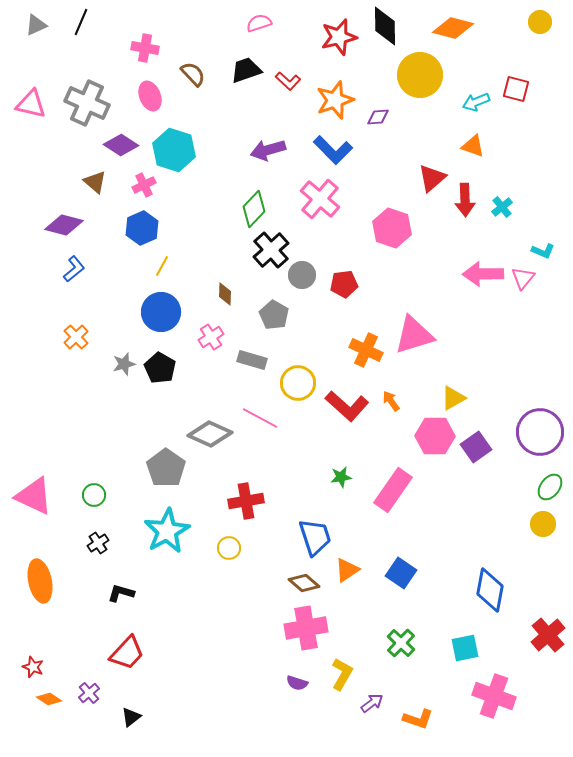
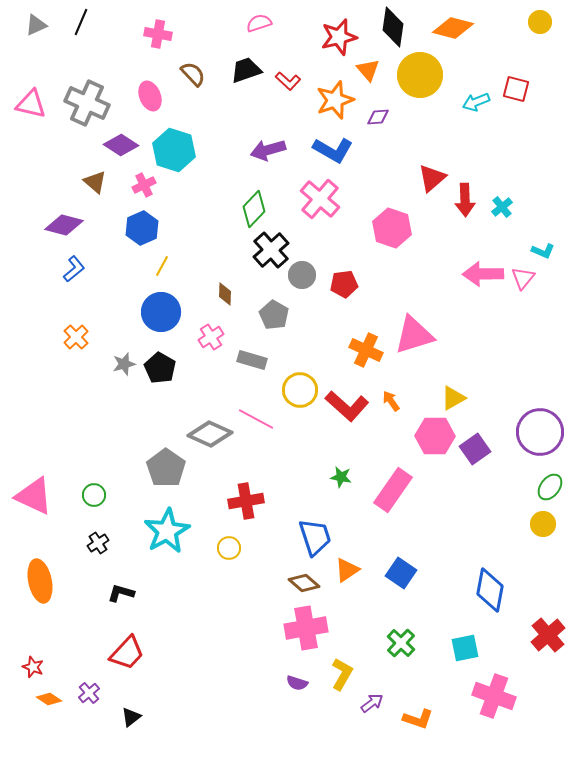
black diamond at (385, 26): moved 8 px right, 1 px down; rotated 9 degrees clockwise
pink cross at (145, 48): moved 13 px right, 14 px up
orange triangle at (473, 146): moved 105 px left, 76 px up; rotated 30 degrees clockwise
blue L-shape at (333, 150): rotated 15 degrees counterclockwise
yellow circle at (298, 383): moved 2 px right, 7 px down
pink line at (260, 418): moved 4 px left, 1 px down
purple square at (476, 447): moved 1 px left, 2 px down
green star at (341, 477): rotated 20 degrees clockwise
